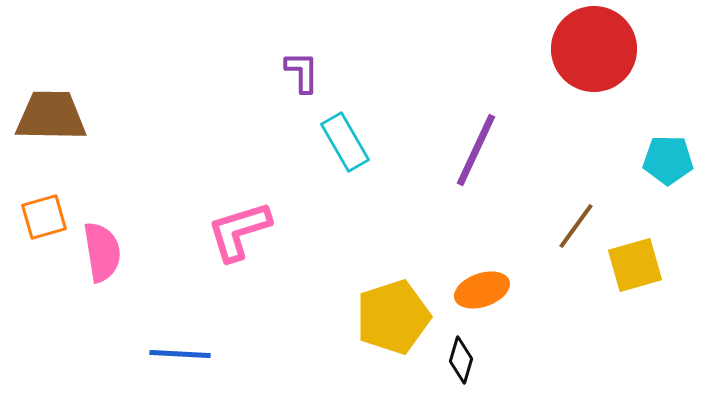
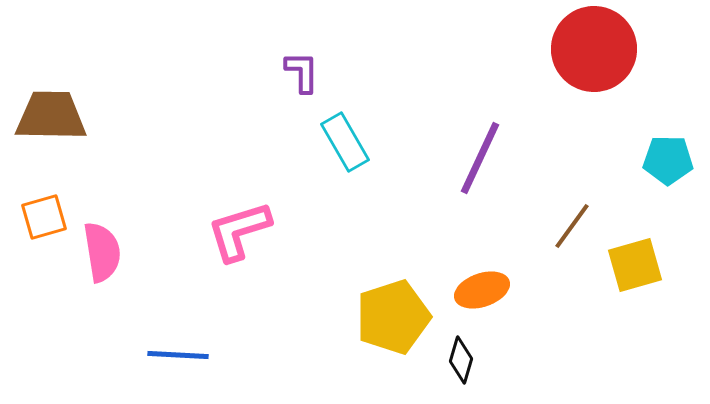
purple line: moved 4 px right, 8 px down
brown line: moved 4 px left
blue line: moved 2 px left, 1 px down
